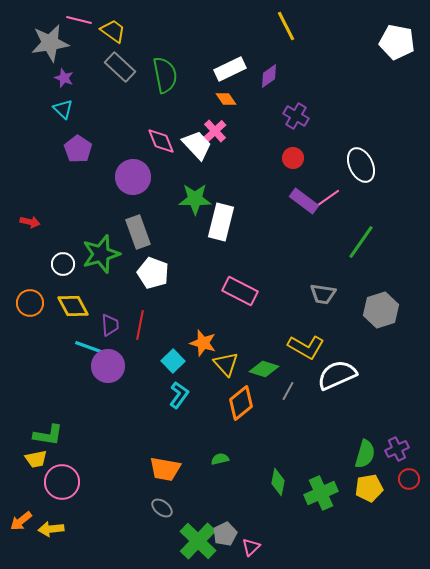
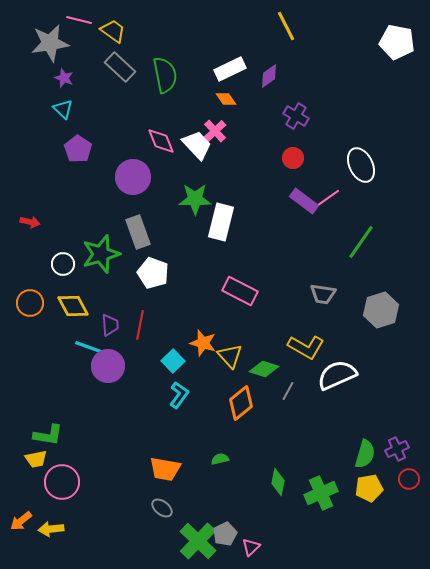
yellow triangle at (226, 364): moved 4 px right, 8 px up
